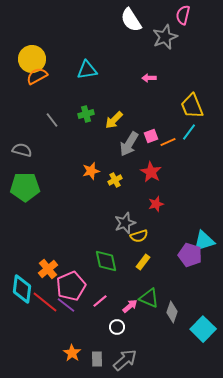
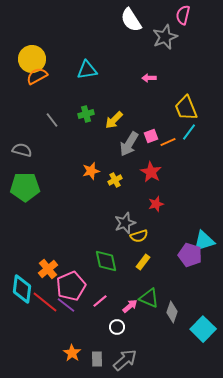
yellow trapezoid at (192, 106): moved 6 px left, 2 px down
